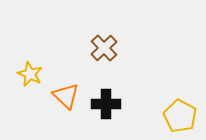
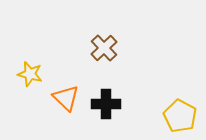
yellow star: rotated 10 degrees counterclockwise
orange triangle: moved 2 px down
